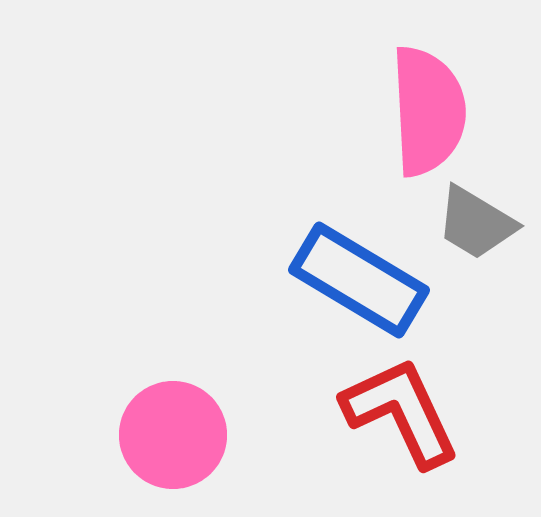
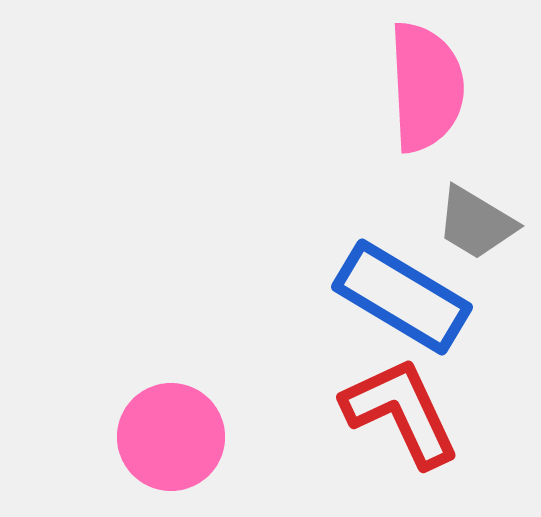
pink semicircle: moved 2 px left, 24 px up
blue rectangle: moved 43 px right, 17 px down
pink circle: moved 2 px left, 2 px down
